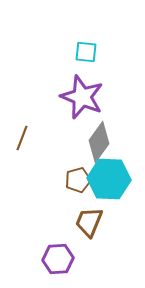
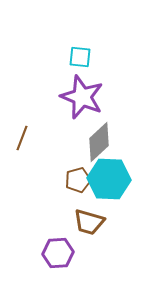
cyan square: moved 6 px left, 5 px down
gray diamond: rotated 12 degrees clockwise
brown trapezoid: rotated 96 degrees counterclockwise
purple hexagon: moved 6 px up
